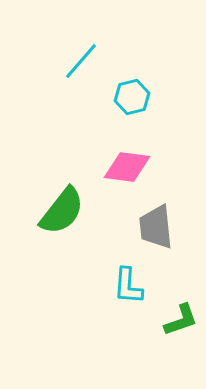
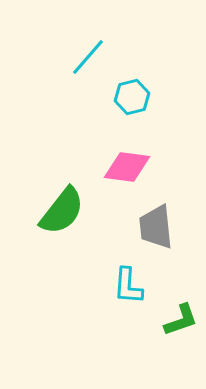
cyan line: moved 7 px right, 4 px up
